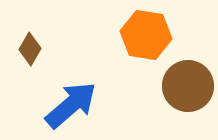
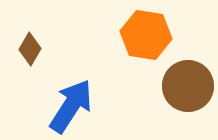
blue arrow: moved 1 px down; rotated 16 degrees counterclockwise
